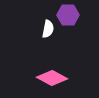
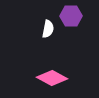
purple hexagon: moved 3 px right, 1 px down
